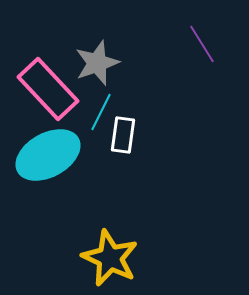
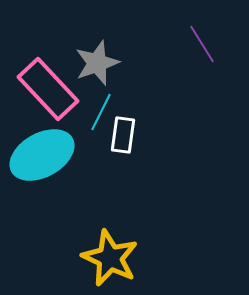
cyan ellipse: moved 6 px left
